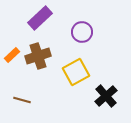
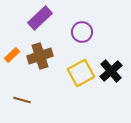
brown cross: moved 2 px right
yellow square: moved 5 px right, 1 px down
black cross: moved 5 px right, 25 px up
